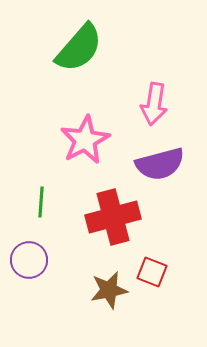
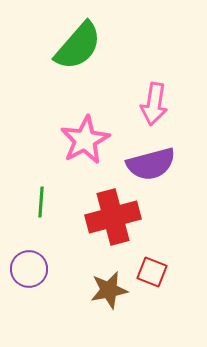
green semicircle: moved 1 px left, 2 px up
purple semicircle: moved 9 px left
purple circle: moved 9 px down
